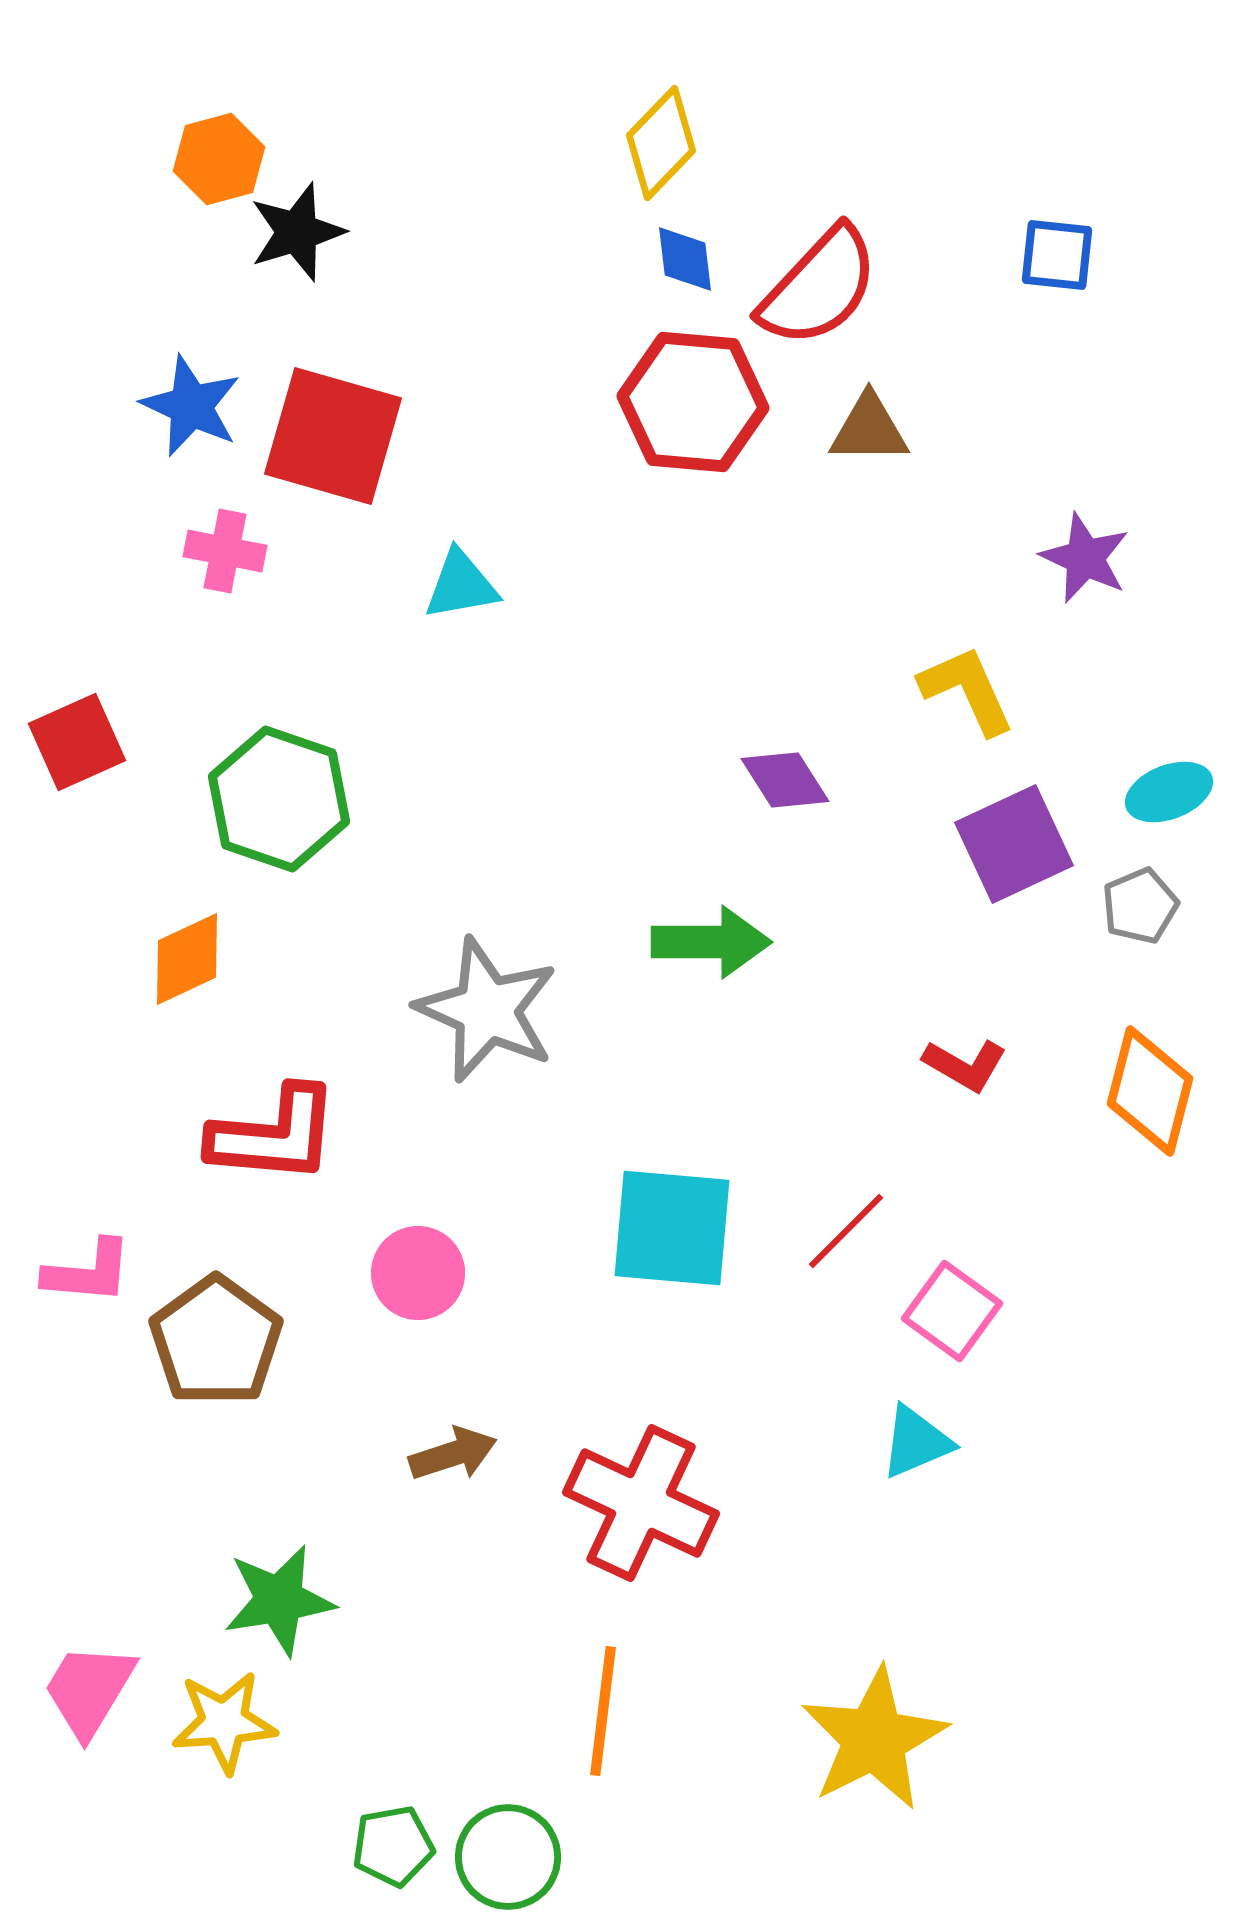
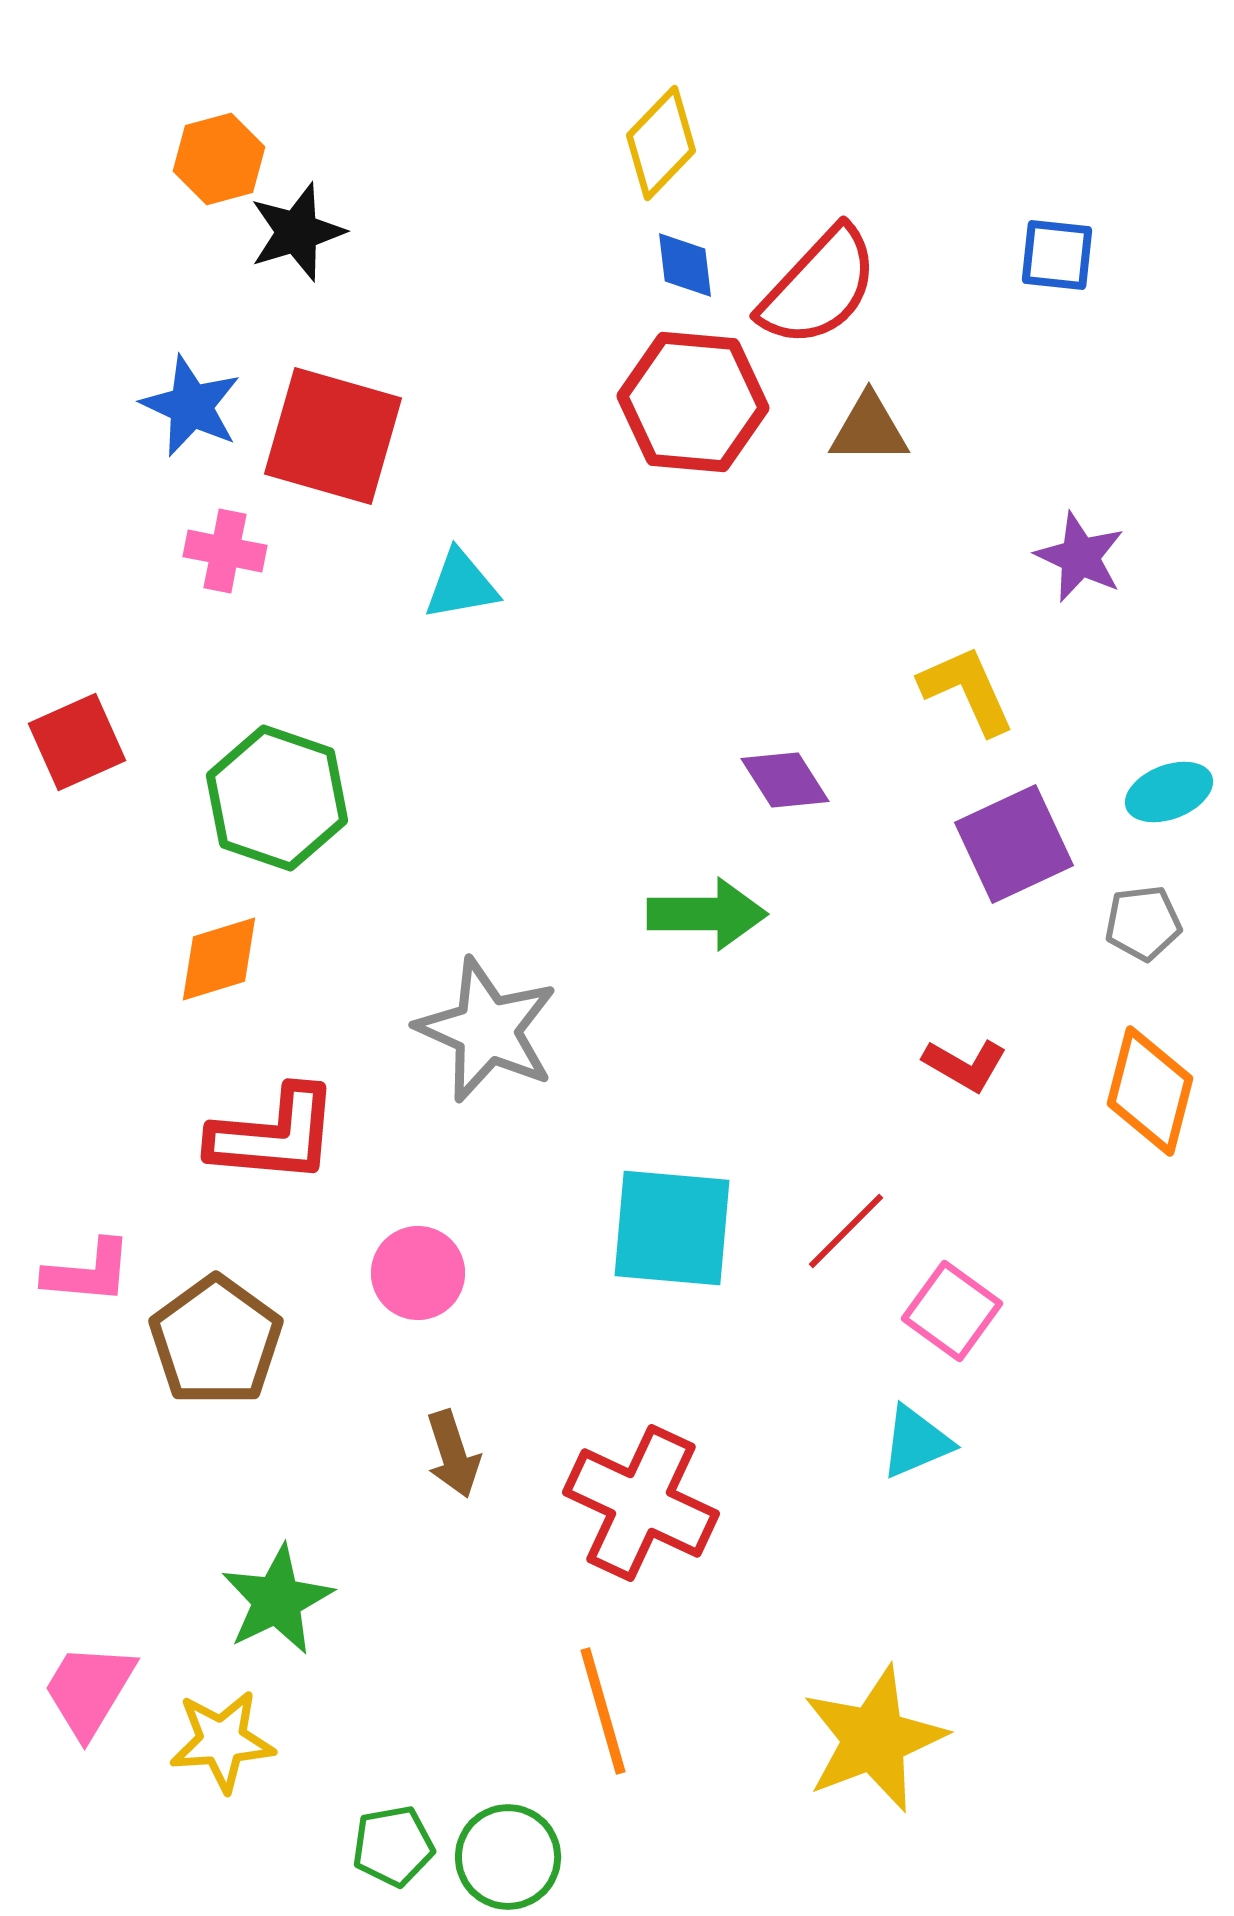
blue diamond at (685, 259): moved 6 px down
purple star at (1085, 558): moved 5 px left, 1 px up
green hexagon at (279, 799): moved 2 px left, 1 px up
gray pentagon at (1140, 906): moved 3 px right, 17 px down; rotated 16 degrees clockwise
green arrow at (711, 942): moved 4 px left, 28 px up
orange diamond at (187, 959): moved 32 px right; rotated 8 degrees clockwise
gray star at (487, 1010): moved 20 px down
brown arrow at (453, 1454): rotated 90 degrees clockwise
green star at (279, 1600): moved 2 px left; rotated 17 degrees counterclockwise
orange line at (603, 1711): rotated 23 degrees counterclockwise
yellow star at (224, 1722): moved 2 px left, 19 px down
yellow star at (874, 1739): rotated 6 degrees clockwise
